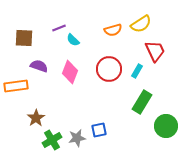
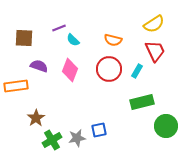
yellow semicircle: moved 13 px right
orange semicircle: moved 10 px down; rotated 30 degrees clockwise
pink diamond: moved 2 px up
green rectangle: rotated 45 degrees clockwise
